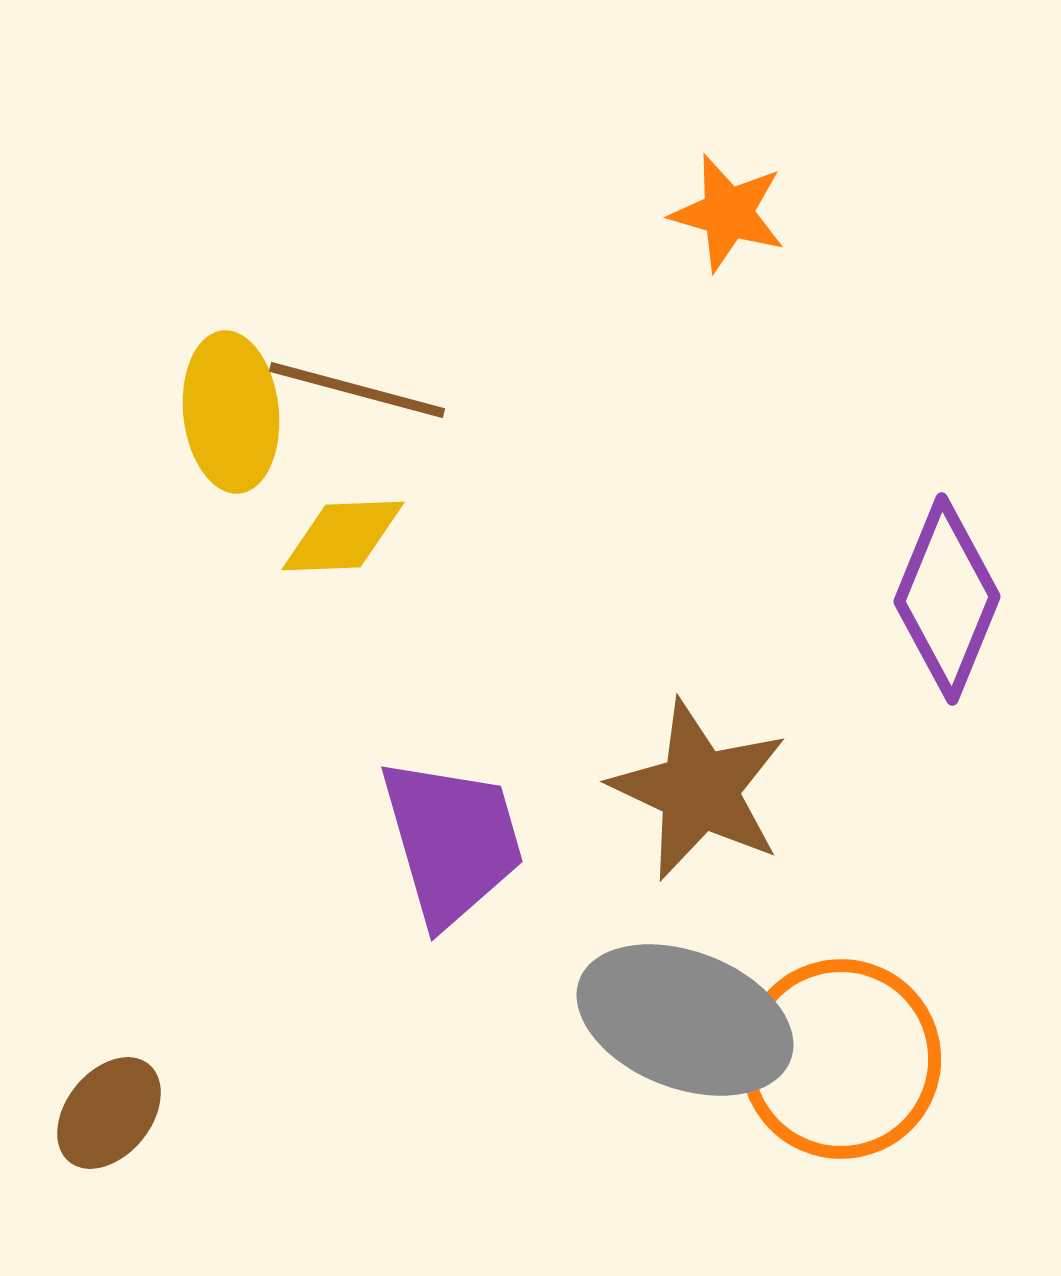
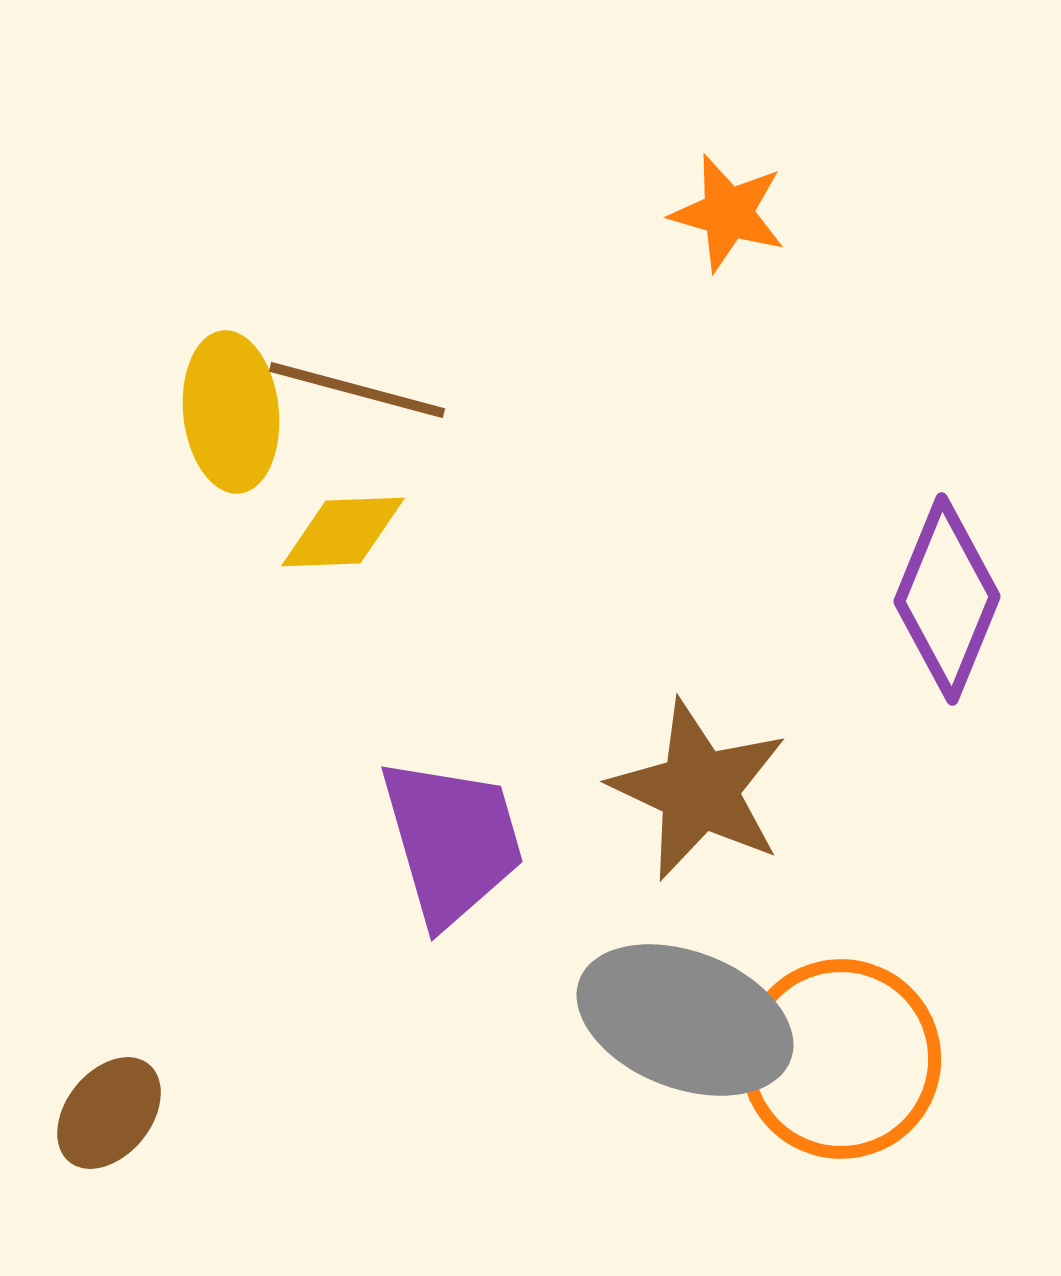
yellow diamond: moved 4 px up
